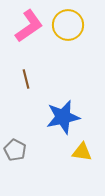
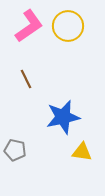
yellow circle: moved 1 px down
brown line: rotated 12 degrees counterclockwise
gray pentagon: rotated 15 degrees counterclockwise
